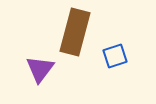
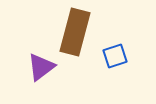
purple triangle: moved 1 px right, 2 px up; rotated 16 degrees clockwise
